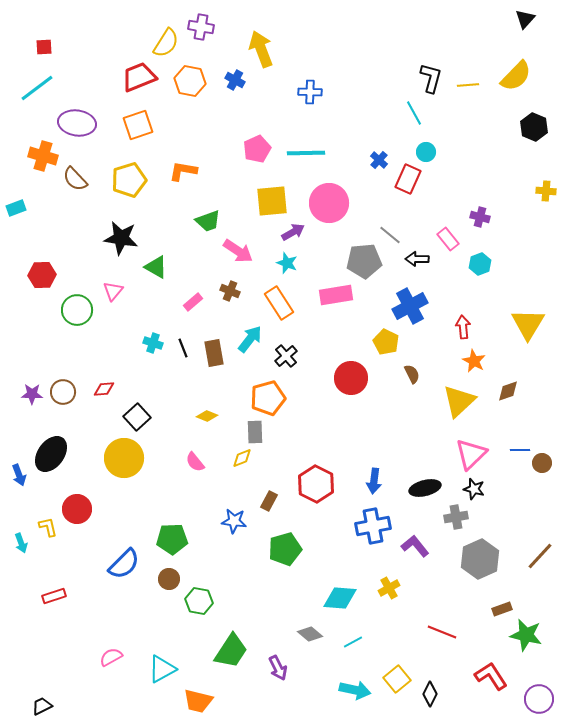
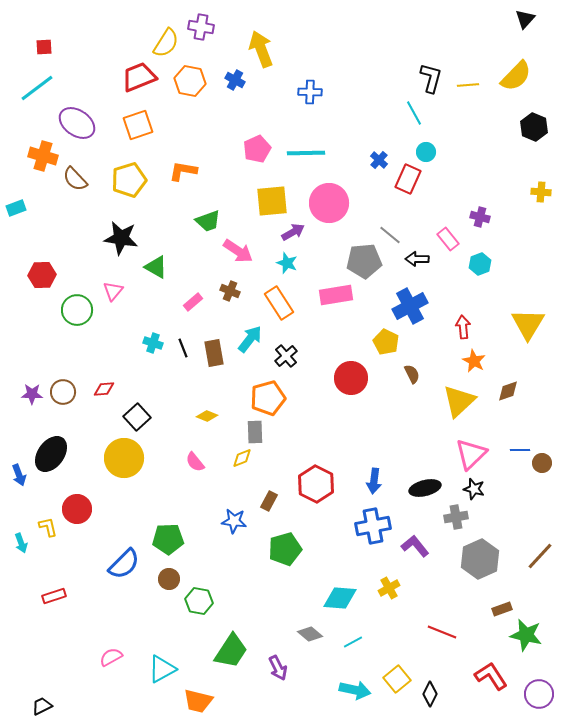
purple ellipse at (77, 123): rotated 27 degrees clockwise
yellow cross at (546, 191): moved 5 px left, 1 px down
green pentagon at (172, 539): moved 4 px left
purple circle at (539, 699): moved 5 px up
